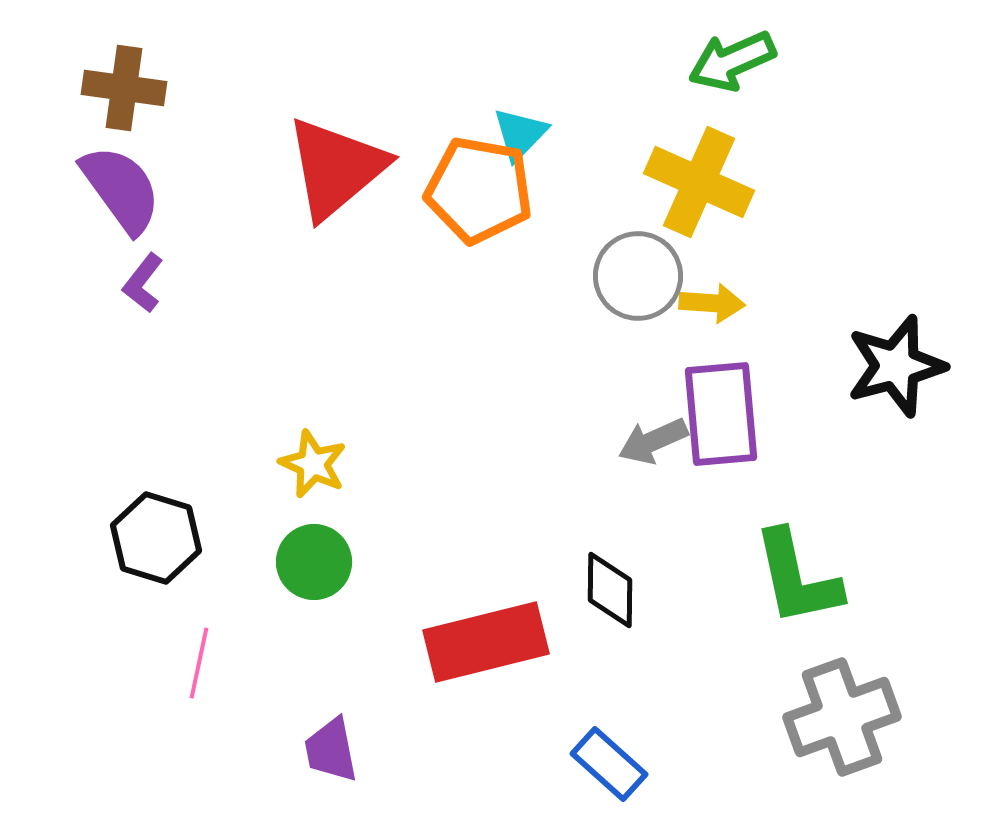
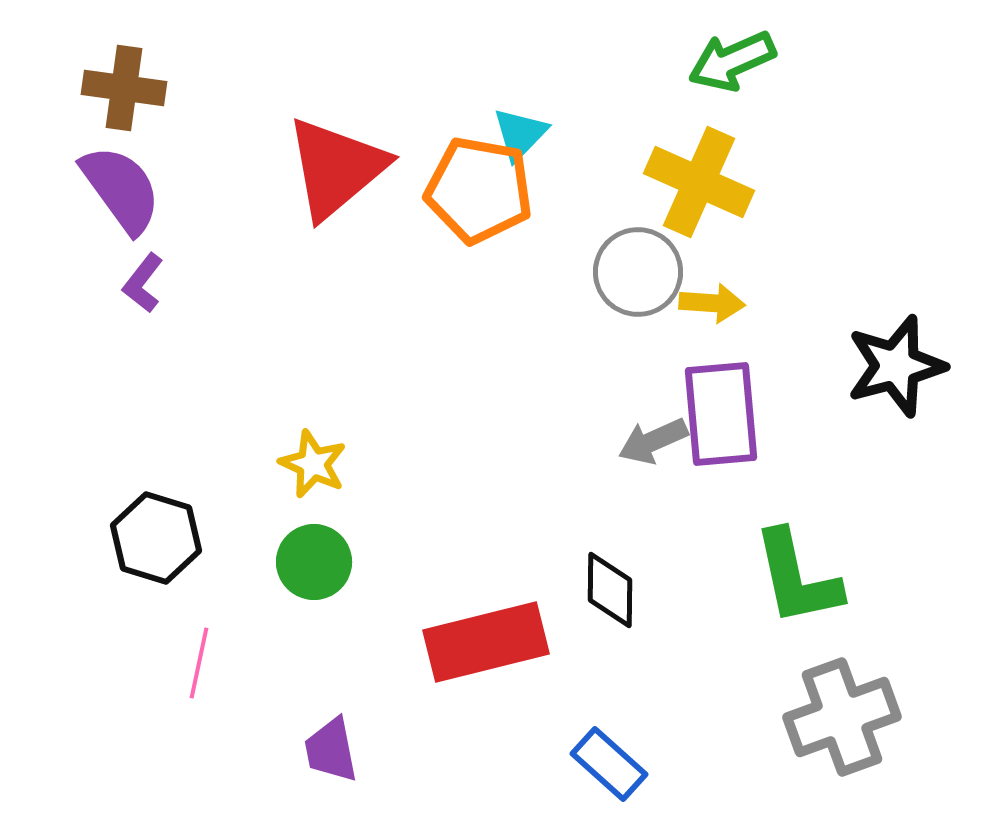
gray circle: moved 4 px up
